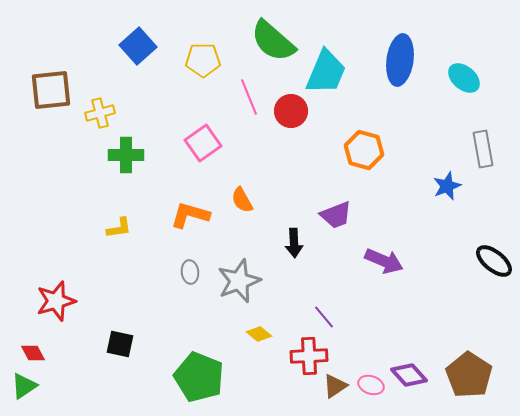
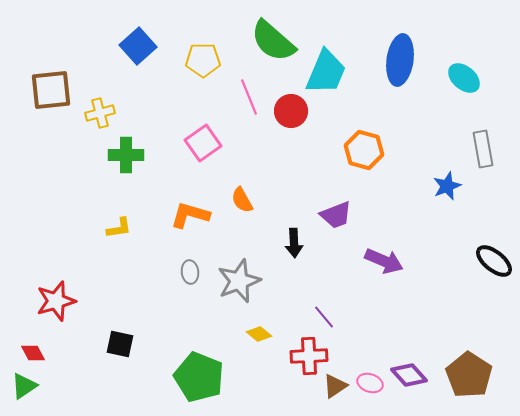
pink ellipse: moved 1 px left, 2 px up
